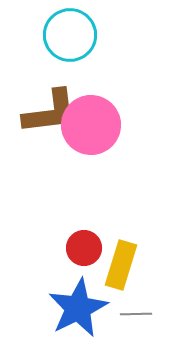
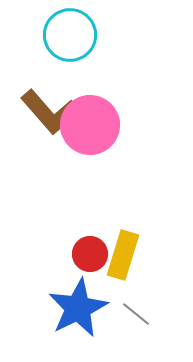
brown L-shape: rotated 56 degrees clockwise
pink circle: moved 1 px left
red circle: moved 6 px right, 6 px down
yellow rectangle: moved 2 px right, 10 px up
gray line: rotated 40 degrees clockwise
